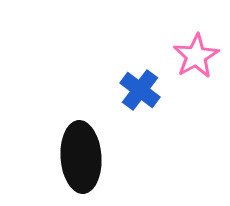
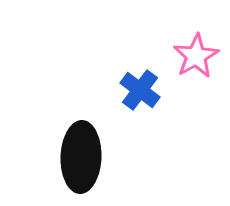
black ellipse: rotated 6 degrees clockwise
